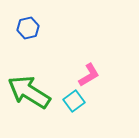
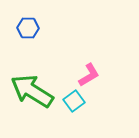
blue hexagon: rotated 15 degrees clockwise
green arrow: moved 3 px right, 1 px up
